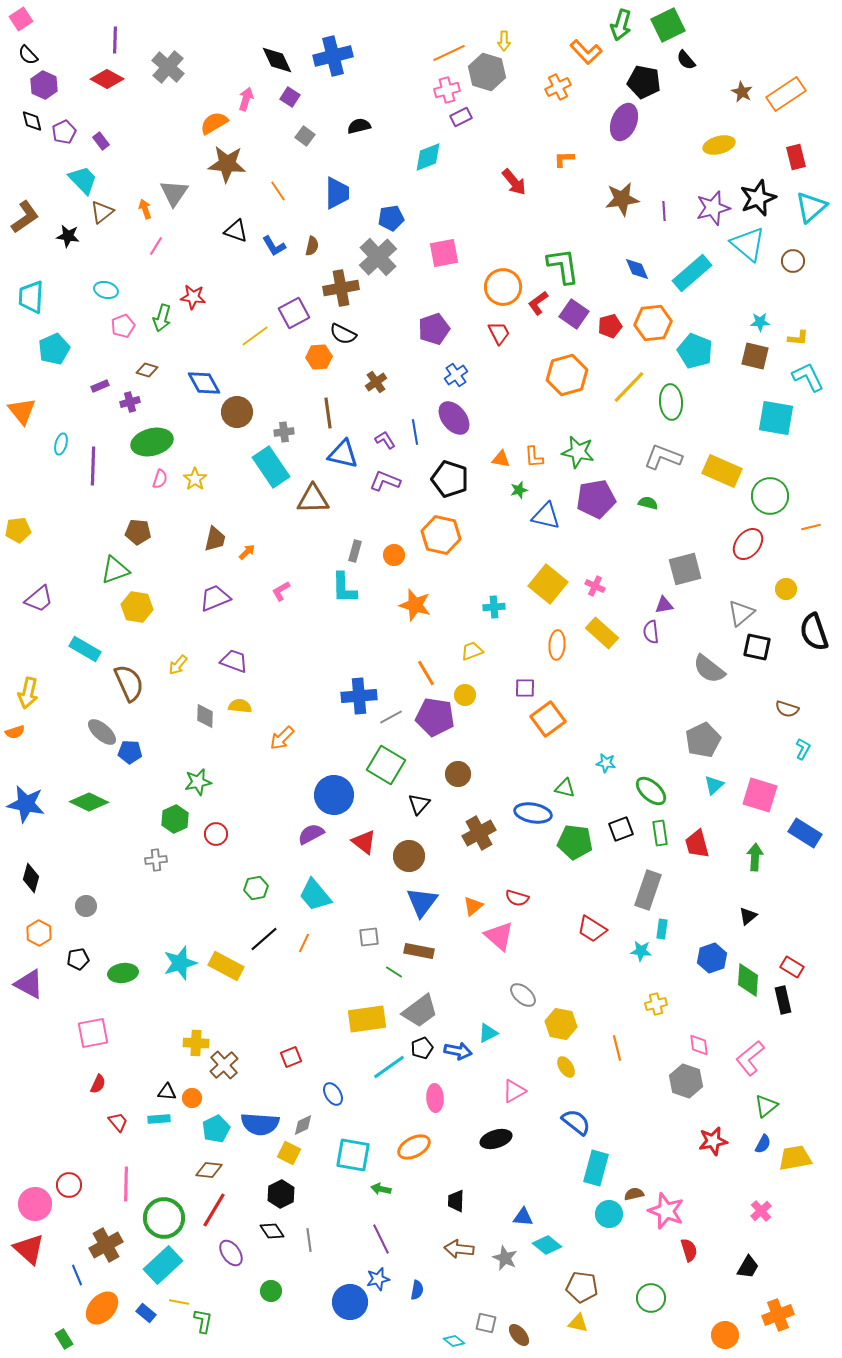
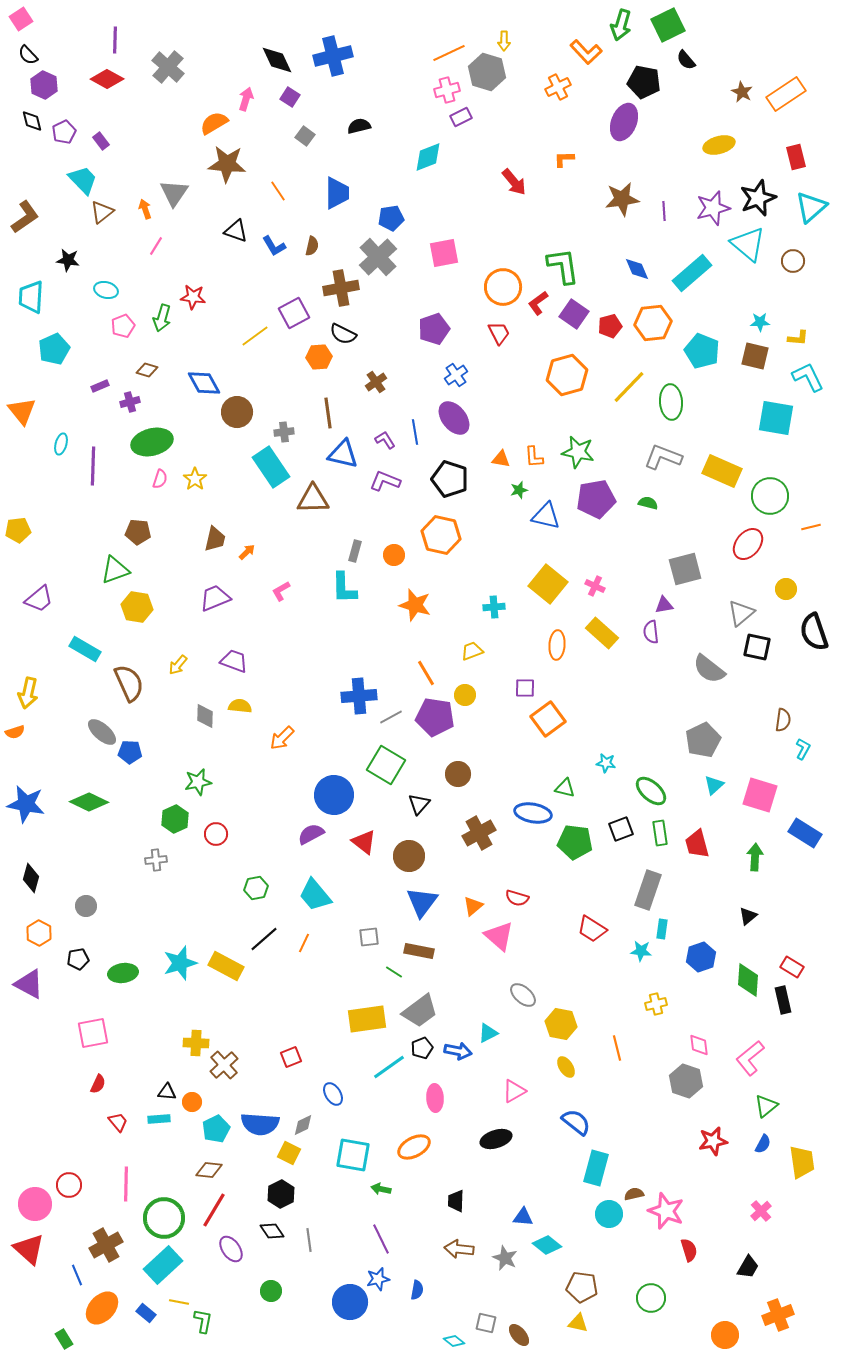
black star at (68, 236): moved 24 px down
cyan pentagon at (695, 351): moved 7 px right
brown semicircle at (787, 709): moved 4 px left, 11 px down; rotated 100 degrees counterclockwise
blue hexagon at (712, 958): moved 11 px left, 1 px up
orange circle at (192, 1098): moved 4 px down
yellow trapezoid at (795, 1158): moved 7 px right, 4 px down; rotated 92 degrees clockwise
purple ellipse at (231, 1253): moved 4 px up
